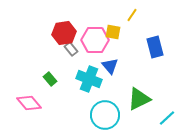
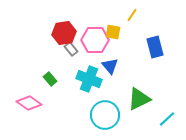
pink diamond: rotated 15 degrees counterclockwise
cyan line: moved 1 px down
